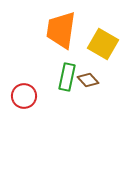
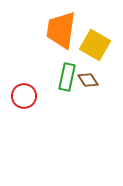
yellow square: moved 8 px left, 1 px down
brown diamond: rotated 10 degrees clockwise
